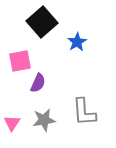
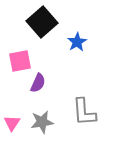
gray star: moved 2 px left, 2 px down
